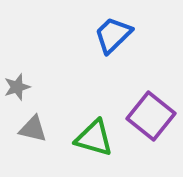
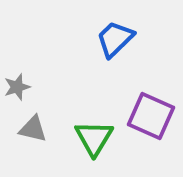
blue trapezoid: moved 2 px right, 4 px down
purple square: rotated 15 degrees counterclockwise
green triangle: rotated 45 degrees clockwise
